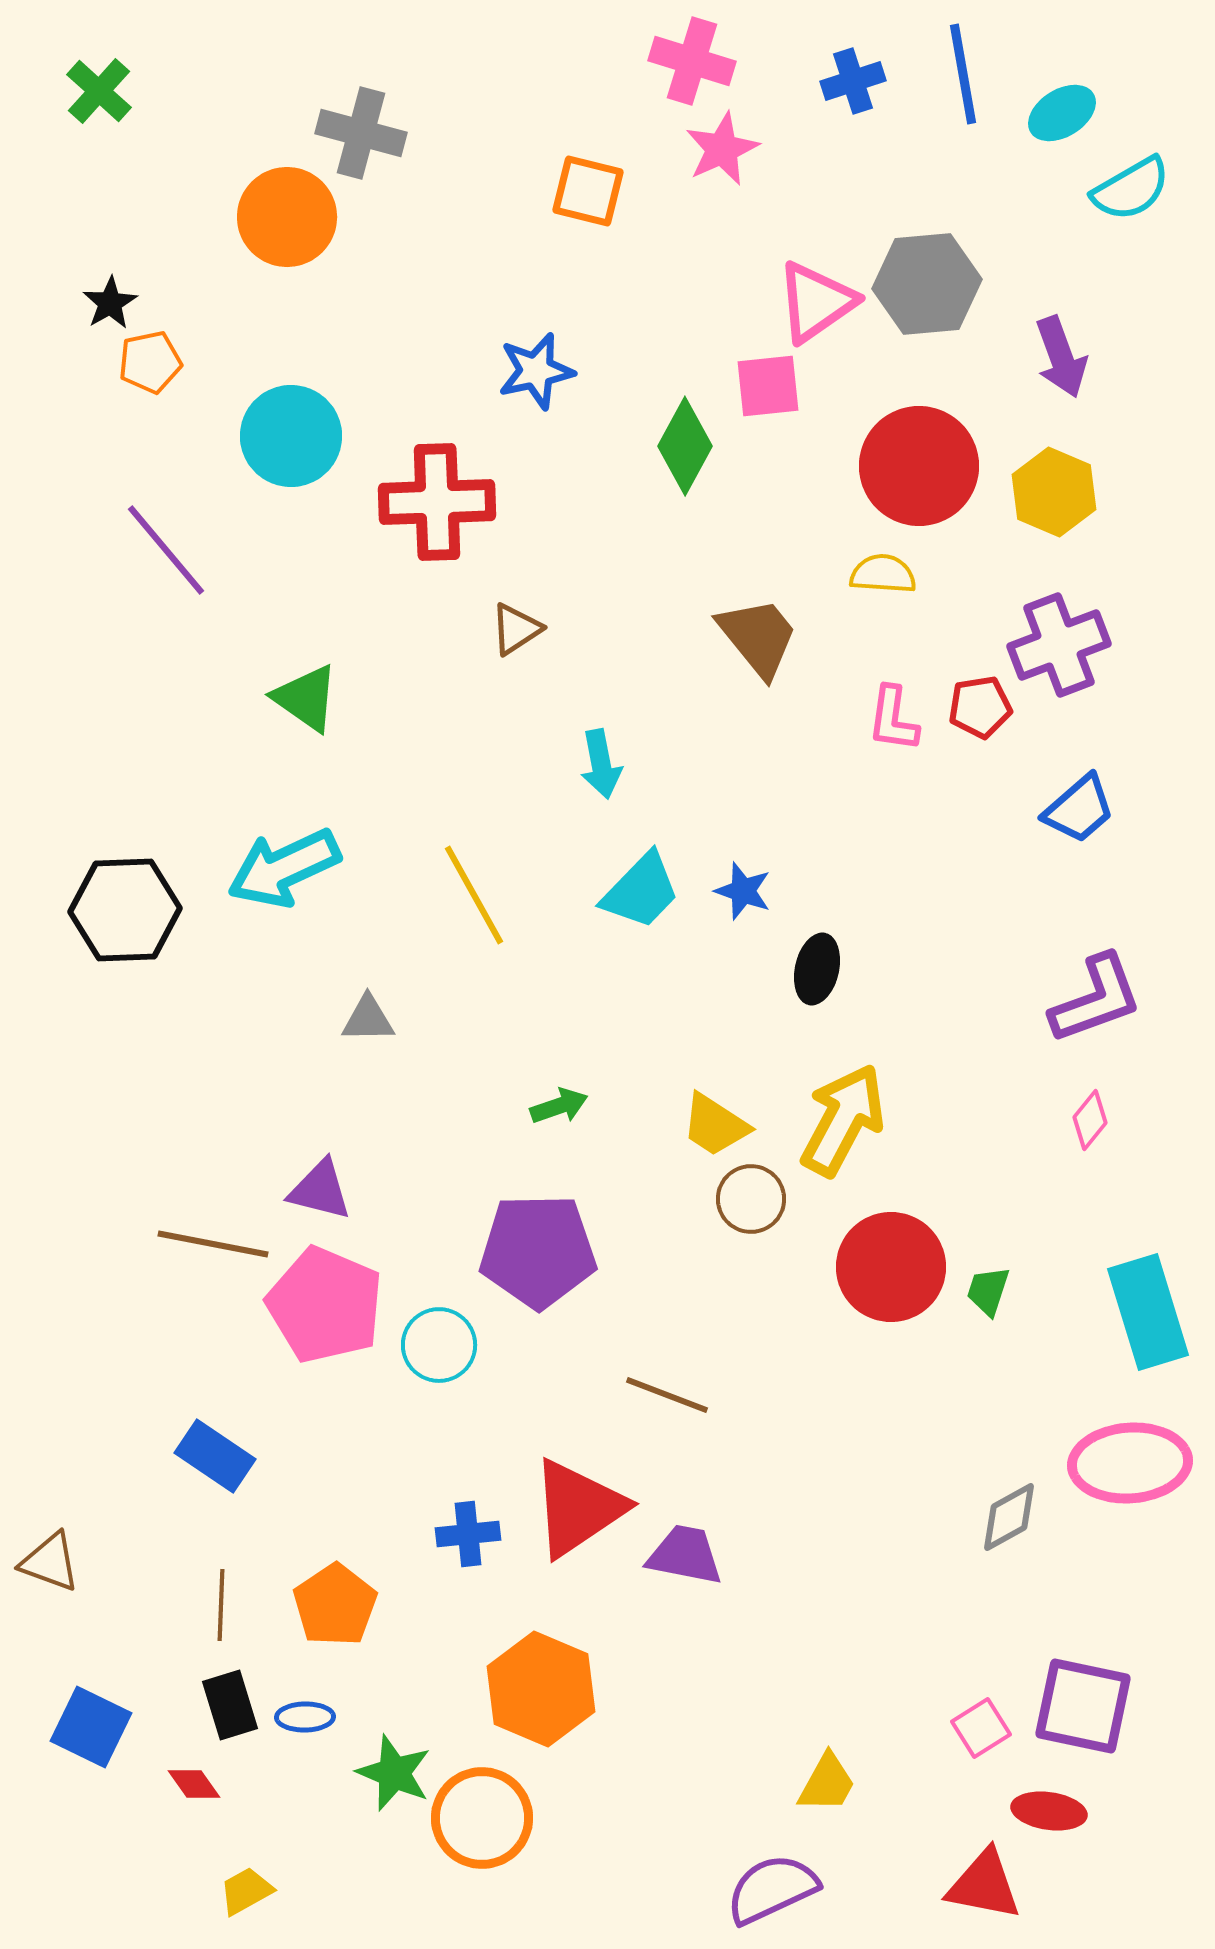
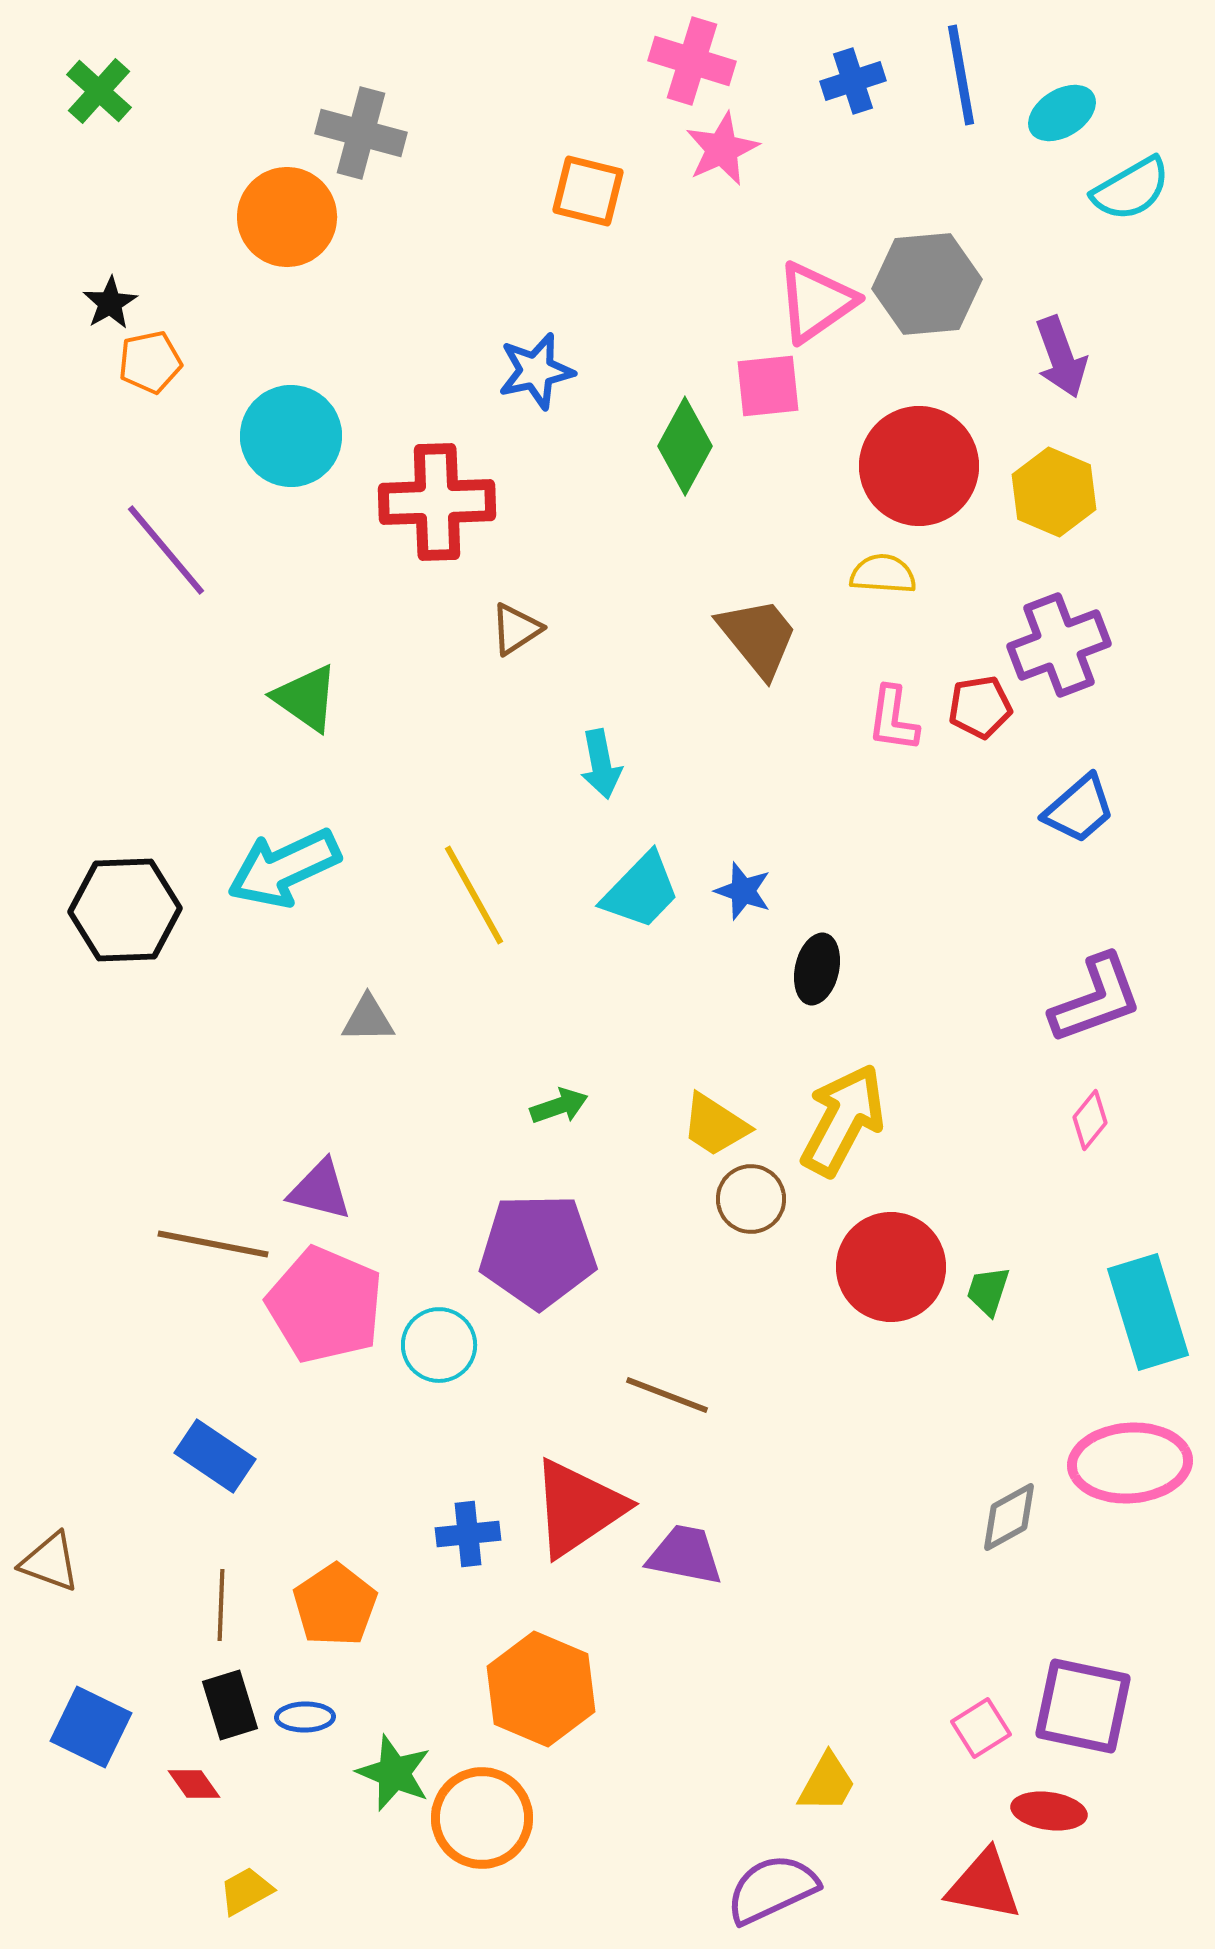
blue line at (963, 74): moved 2 px left, 1 px down
